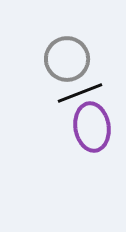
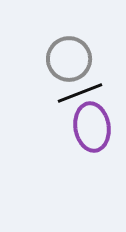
gray circle: moved 2 px right
